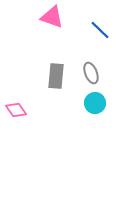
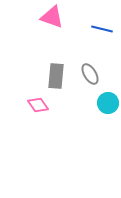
blue line: moved 2 px right, 1 px up; rotated 30 degrees counterclockwise
gray ellipse: moved 1 px left, 1 px down; rotated 10 degrees counterclockwise
cyan circle: moved 13 px right
pink diamond: moved 22 px right, 5 px up
